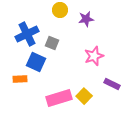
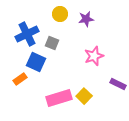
yellow circle: moved 4 px down
orange rectangle: rotated 32 degrees counterclockwise
purple rectangle: moved 6 px right
